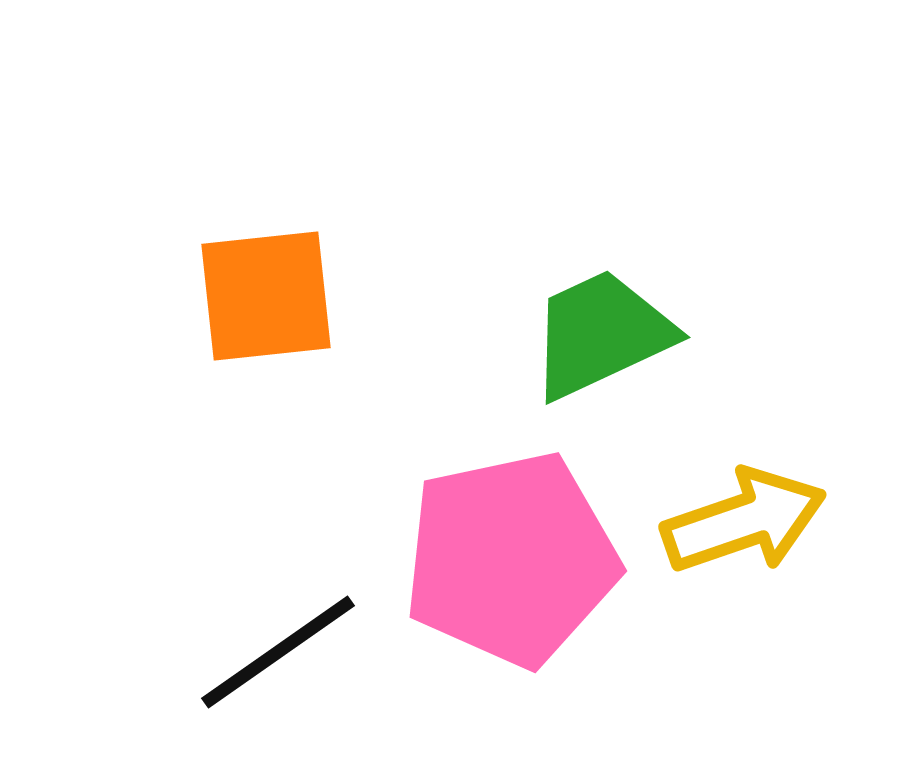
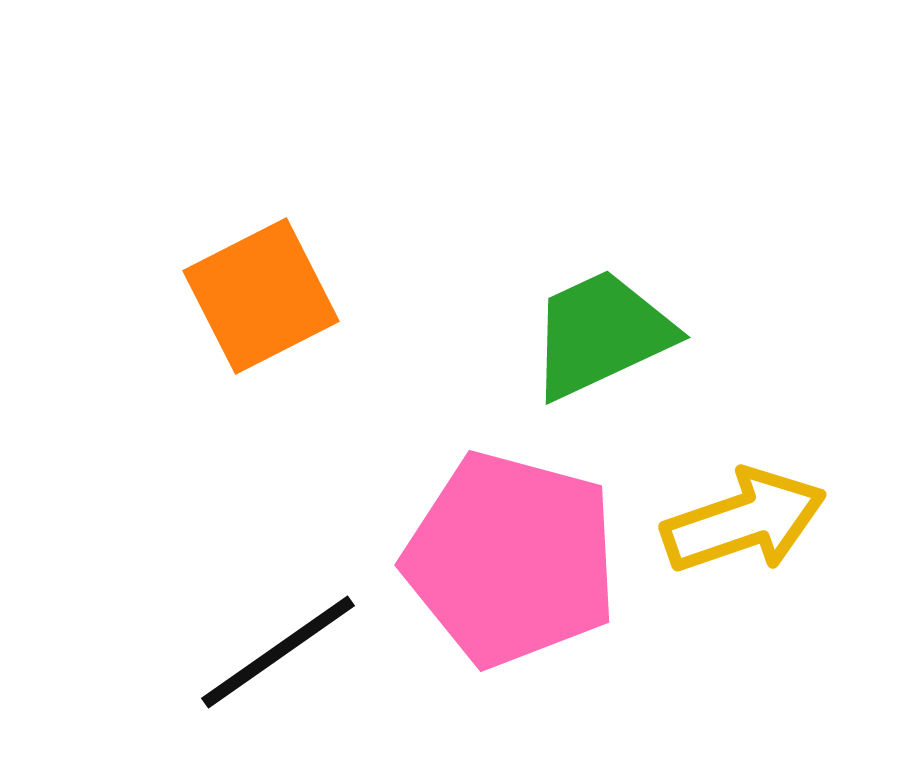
orange square: moved 5 px left; rotated 21 degrees counterclockwise
pink pentagon: rotated 27 degrees clockwise
